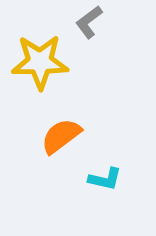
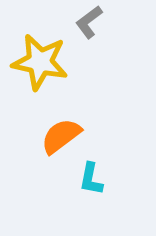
yellow star: rotated 12 degrees clockwise
cyan L-shape: moved 14 px left; rotated 88 degrees clockwise
